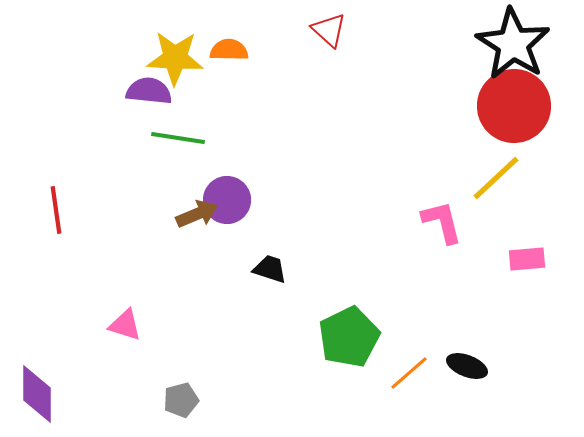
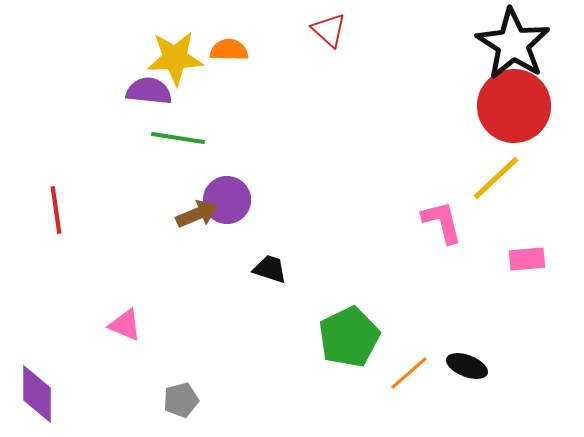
yellow star: rotated 6 degrees counterclockwise
pink triangle: rotated 6 degrees clockwise
